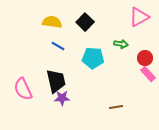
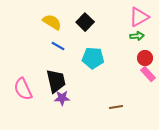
yellow semicircle: rotated 24 degrees clockwise
green arrow: moved 16 px right, 8 px up; rotated 16 degrees counterclockwise
